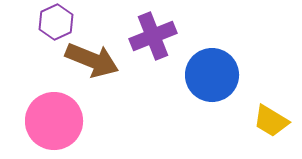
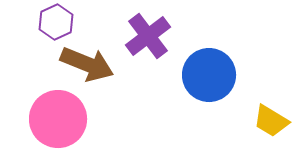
purple cross: moved 5 px left; rotated 15 degrees counterclockwise
brown arrow: moved 5 px left, 4 px down
blue circle: moved 3 px left
pink circle: moved 4 px right, 2 px up
